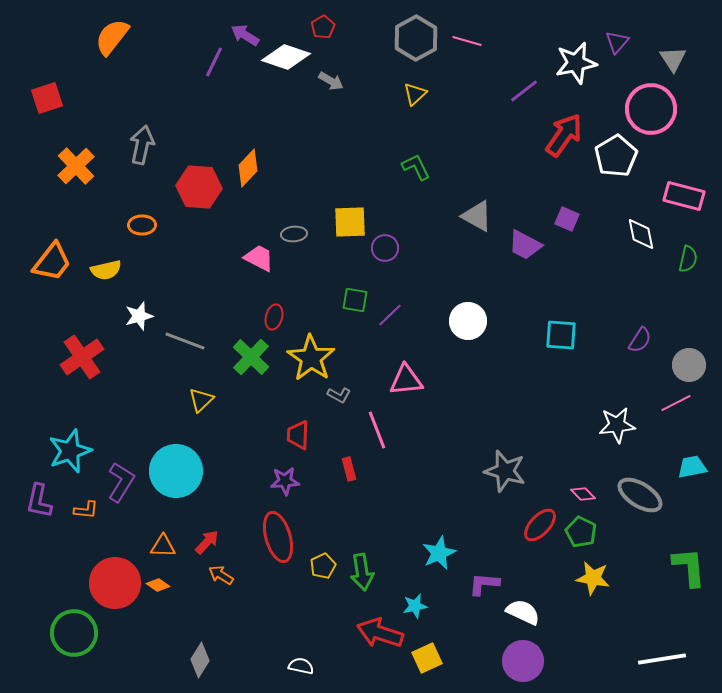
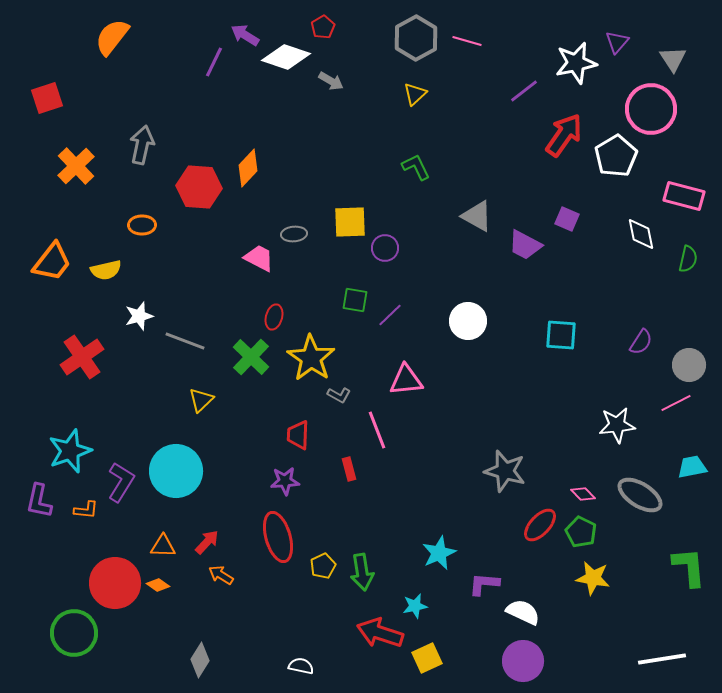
purple semicircle at (640, 340): moved 1 px right, 2 px down
